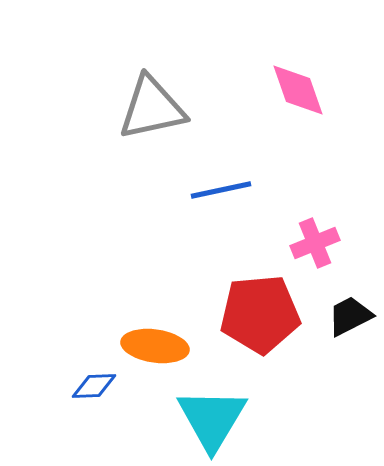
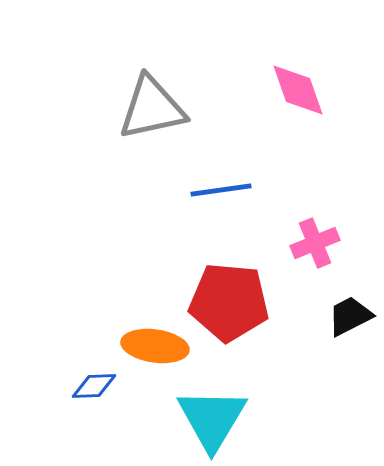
blue line: rotated 4 degrees clockwise
red pentagon: moved 31 px left, 12 px up; rotated 10 degrees clockwise
